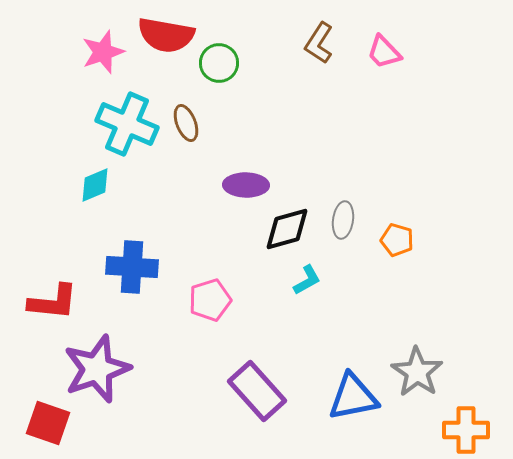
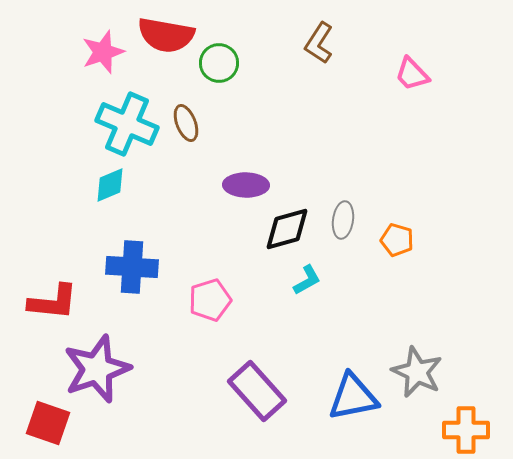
pink trapezoid: moved 28 px right, 22 px down
cyan diamond: moved 15 px right
gray star: rotated 9 degrees counterclockwise
